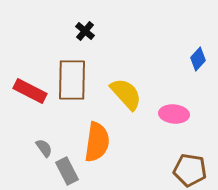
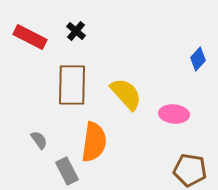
black cross: moved 9 px left
brown rectangle: moved 5 px down
red rectangle: moved 54 px up
orange semicircle: moved 3 px left
gray semicircle: moved 5 px left, 8 px up
